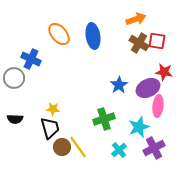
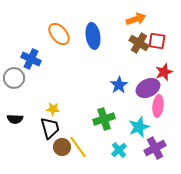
red star: rotated 30 degrees counterclockwise
purple cross: moved 1 px right
